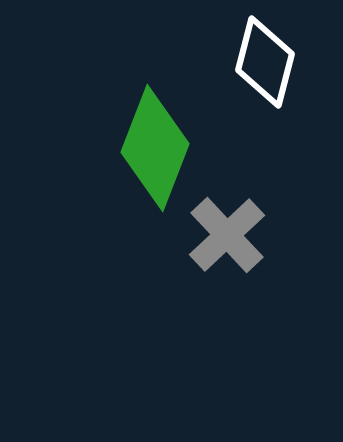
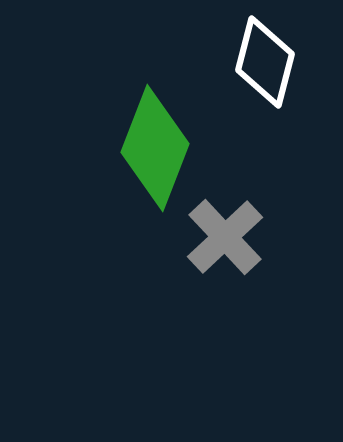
gray cross: moved 2 px left, 2 px down
